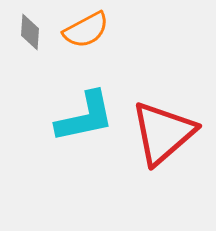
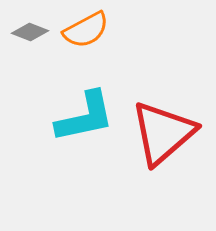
gray diamond: rotated 72 degrees counterclockwise
